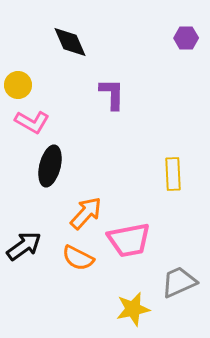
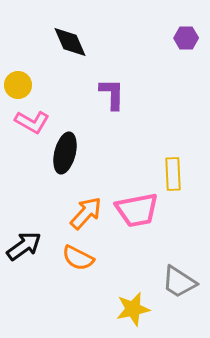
black ellipse: moved 15 px right, 13 px up
pink trapezoid: moved 8 px right, 30 px up
gray trapezoid: rotated 123 degrees counterclockwise
